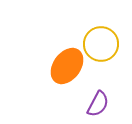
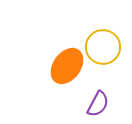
yellow circle: moved 2 px right, 3 px down
